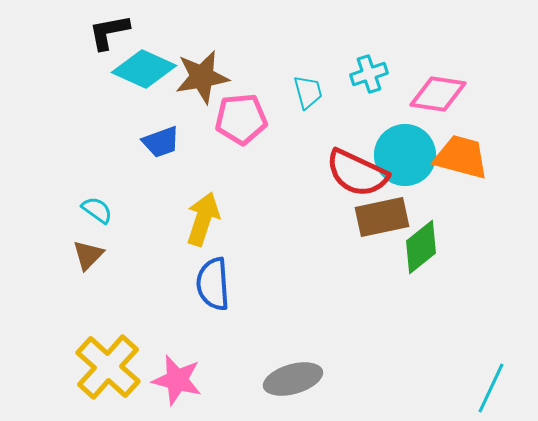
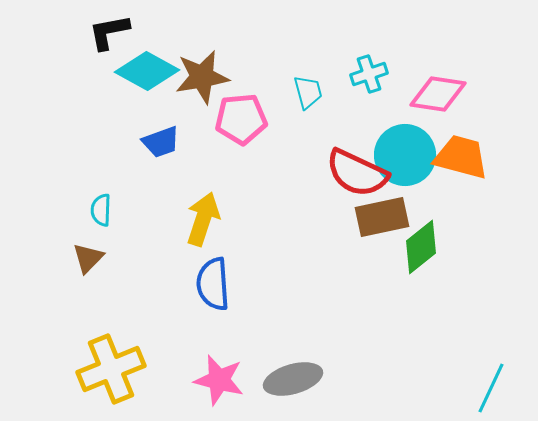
cyan diamond: moved 3 px right, 2 px down; rotated 4 degrees clockwise
cyan semicircle: moved 4 px right; rotated 124 degrees counterclockwise
brown triangle: moved 3 px down
yellow cross: moved 3 px right, 2 px down; rotated 26 degrees clockwise
pink star: moved 42 px right
